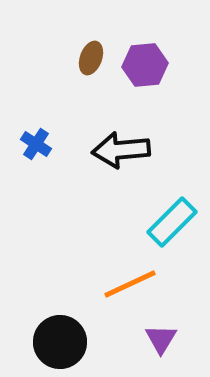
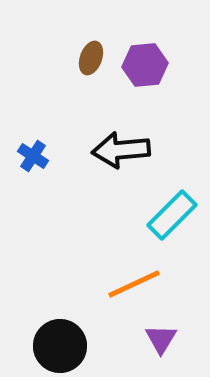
blue cross: moved 3 px left, 12 px down
cyan rectangle: moved 7 px up
orange line: moved 4 px right
black circle: moved 4 px down
